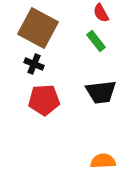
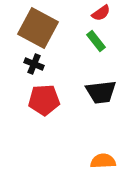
red semicircle: rotated 96 degrees counterclockwise
